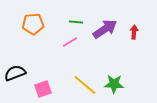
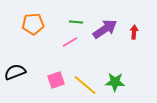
black semicircle: moved 1 px up
green star: moved 1 px right, 2 px up
pink square: moved 13 px right, 9 px up
